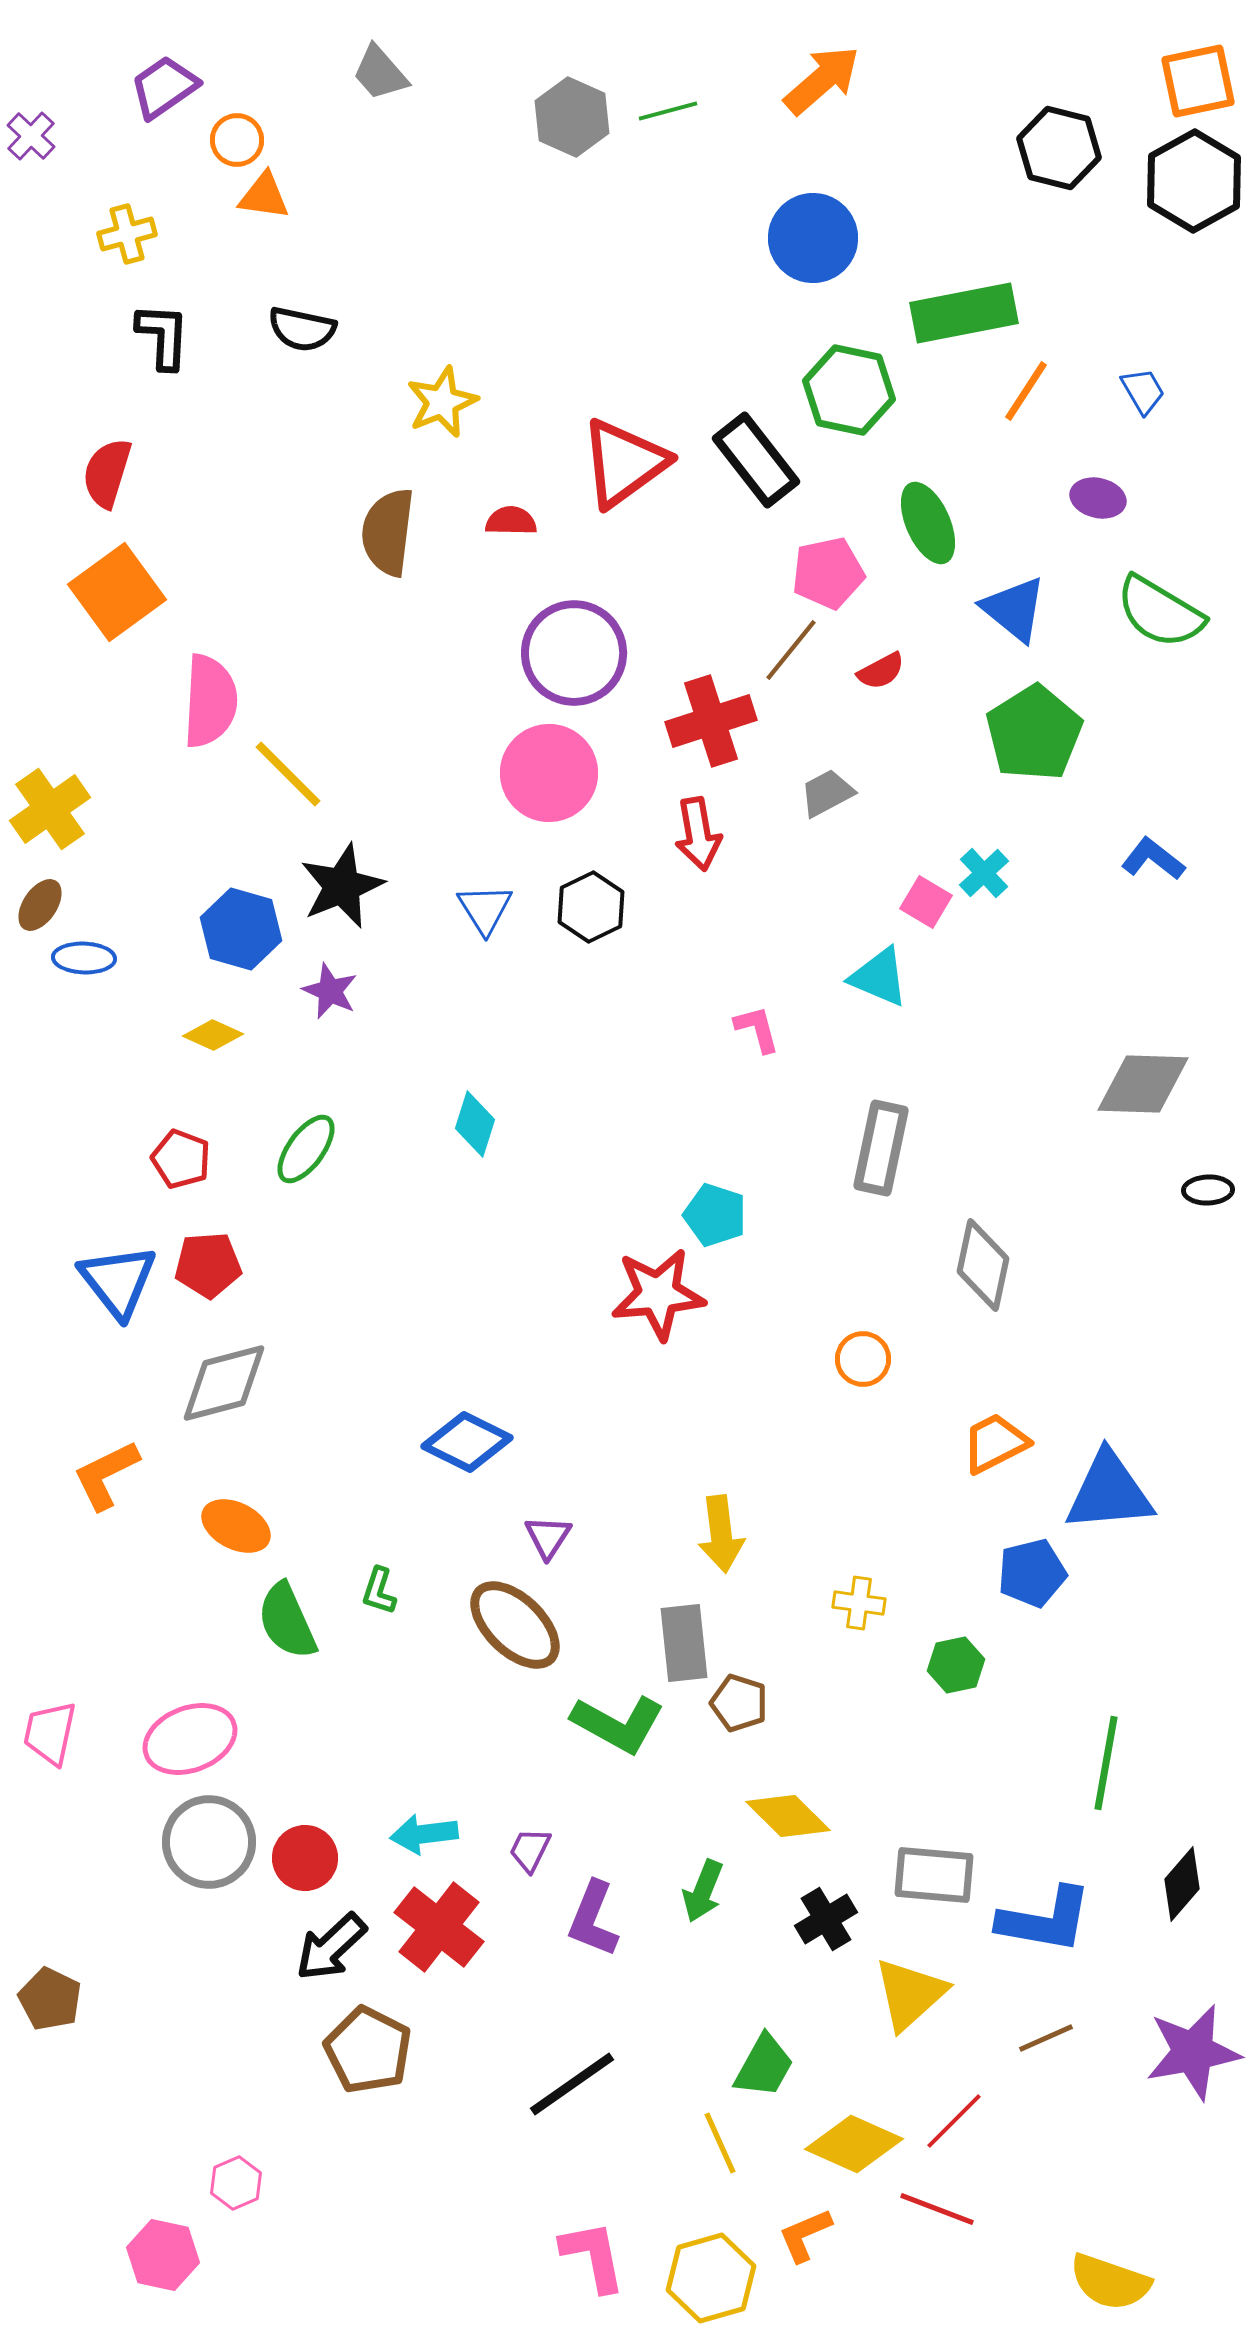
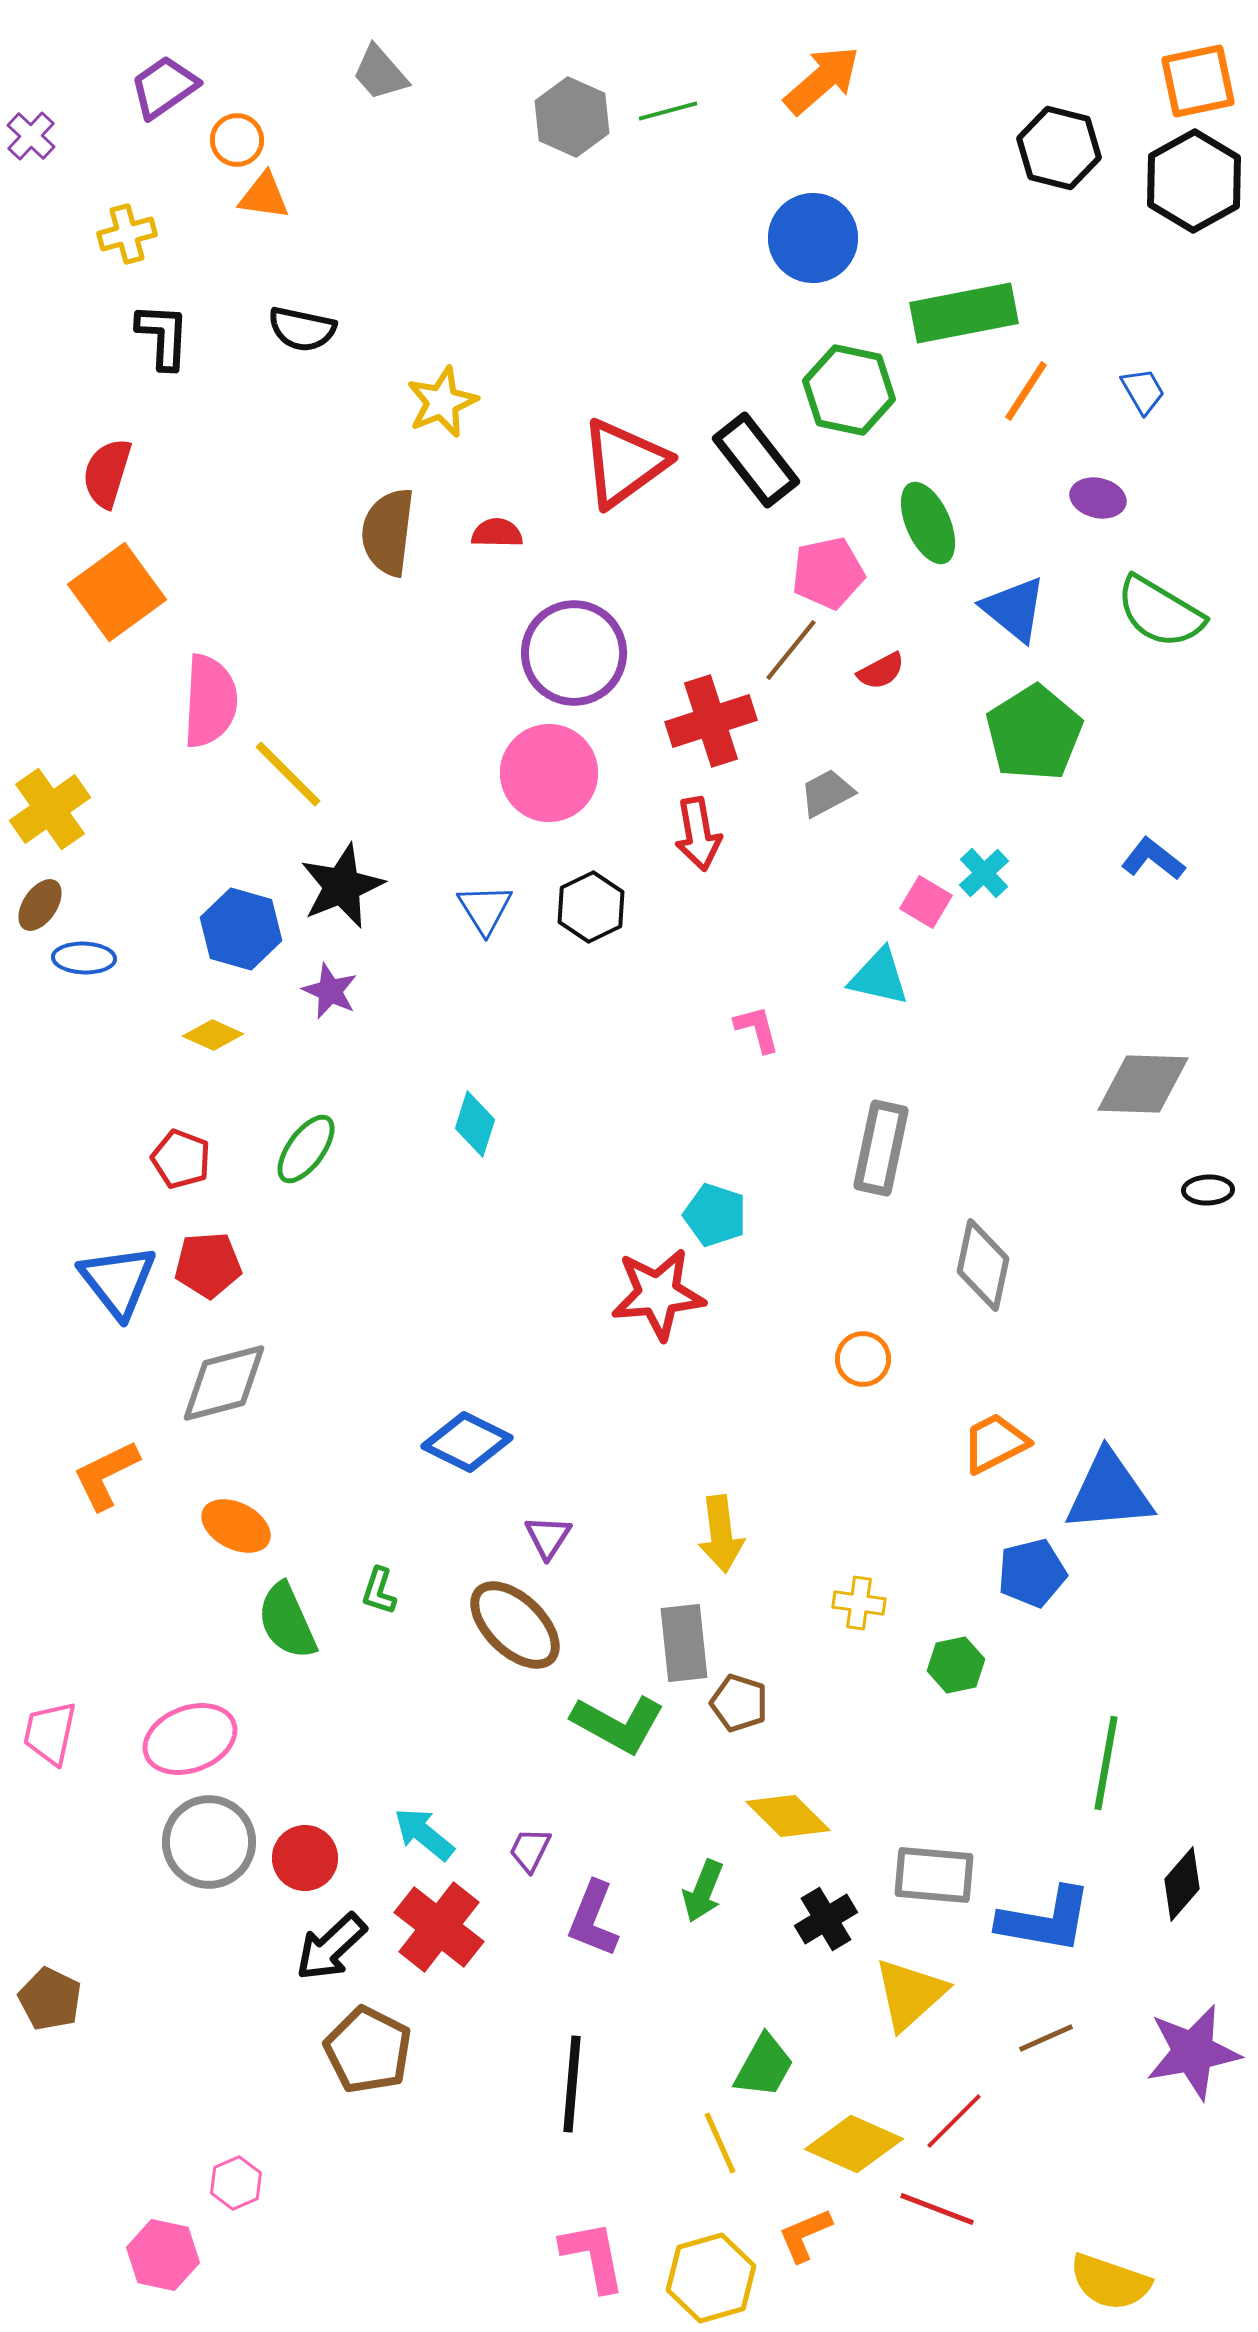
red semicircle at (511, 521): moved 14 px left, 12 px down
cyan triangle at (879, 977): rotated 10 degrees counterclockwise
cyan arrow at (424, 1834): rotated 46 degrees clockwise
black line at (572, 2084): rotated 50 degrees counterclockwise
